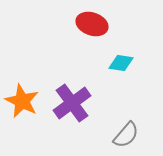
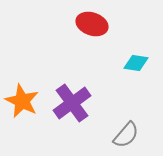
cyan diamond: moved 15 px right
